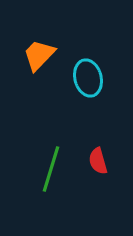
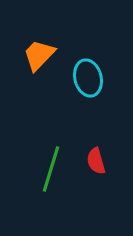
red semicircle: moved 2 px left
